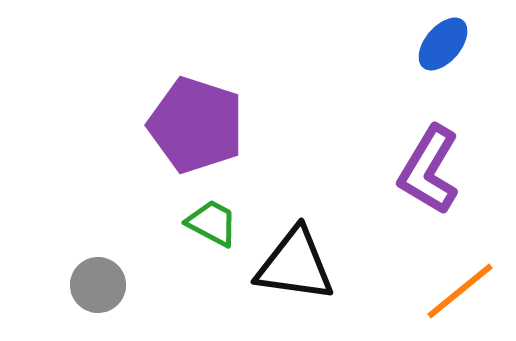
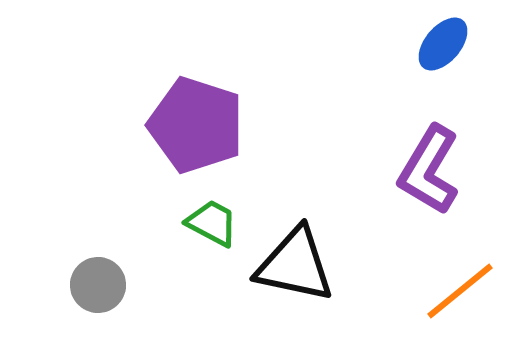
black triangle: rotated 4 degrees clockwise
